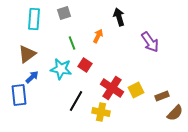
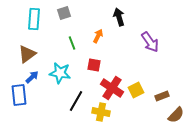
red square: moved 9 px right; rotated 24 degrees counterclockwise
cyan star: moved 1 px left, 4 px down
brown semicircle: moved 1 px right, 2 px down
